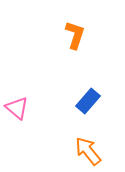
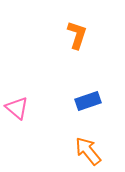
orange L-shape: moved 2 px right
blue rectangle: rotated 30 degrees clockwise
